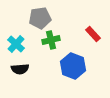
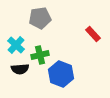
green cross: moved 11 px left, 15 px down
cyan cross: moved 1 px down
blue hexagon: moved 12 px left, 8 px down
